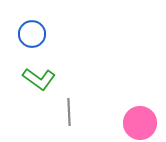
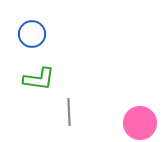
green L-shape: rotated 28 degrees counterclockwise
